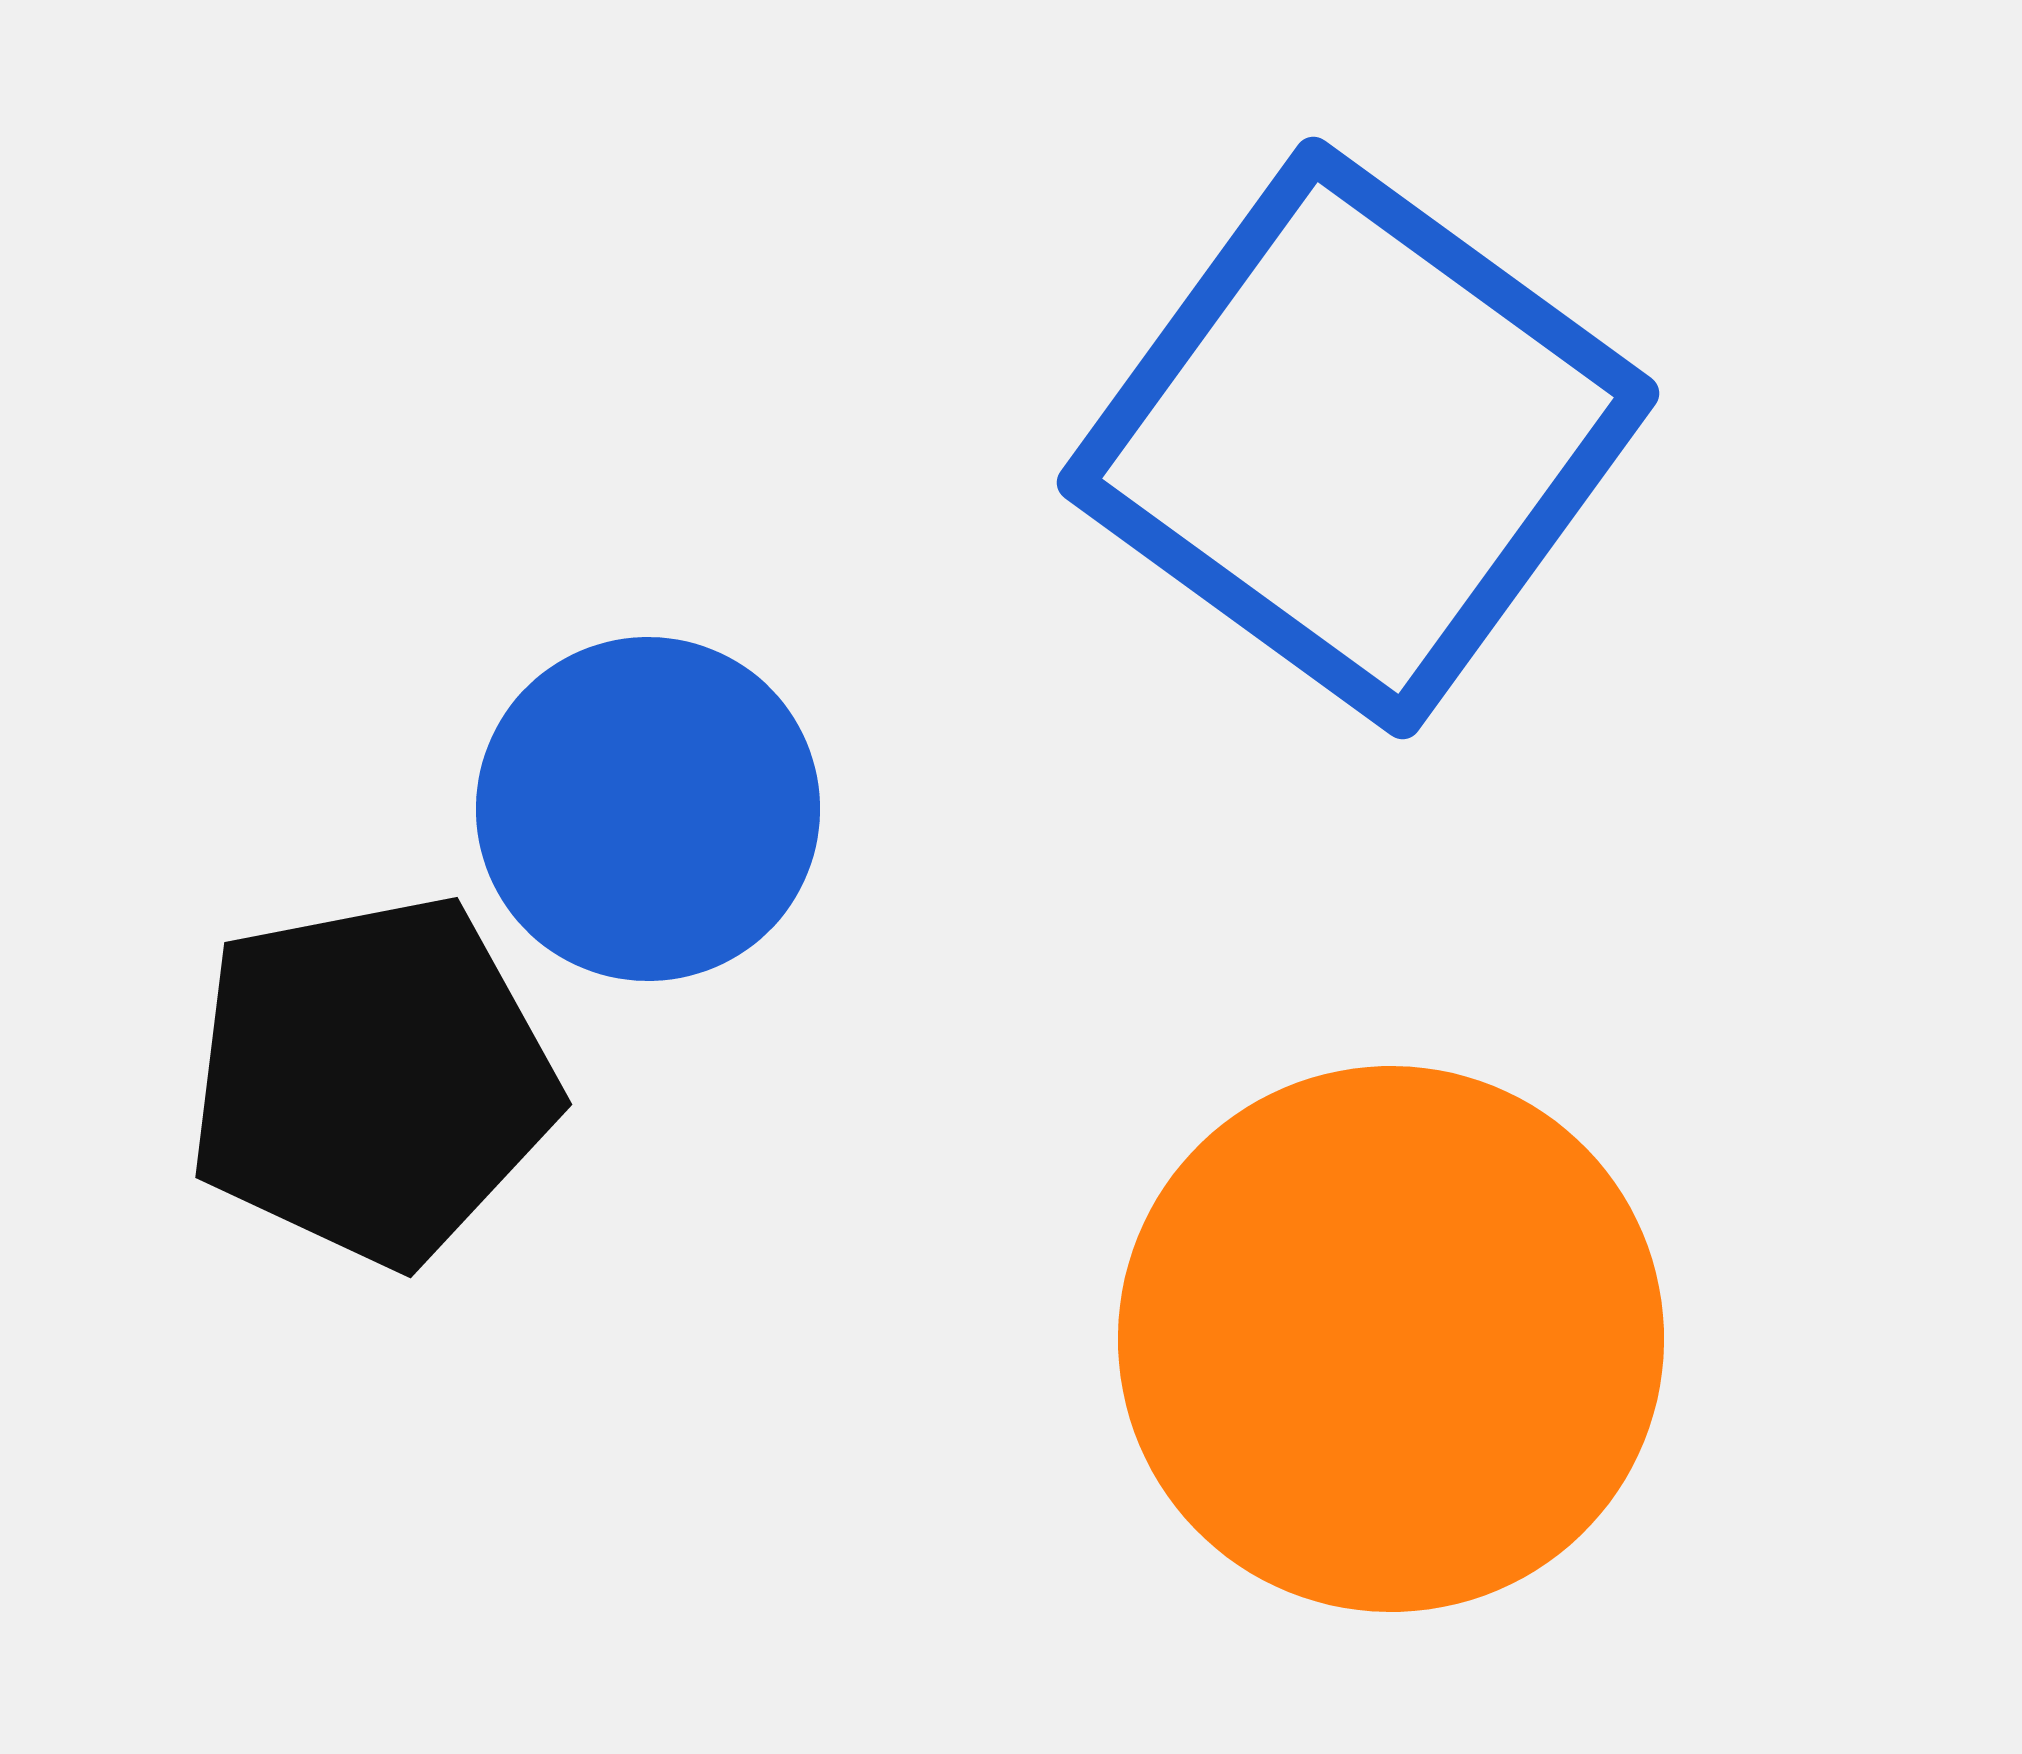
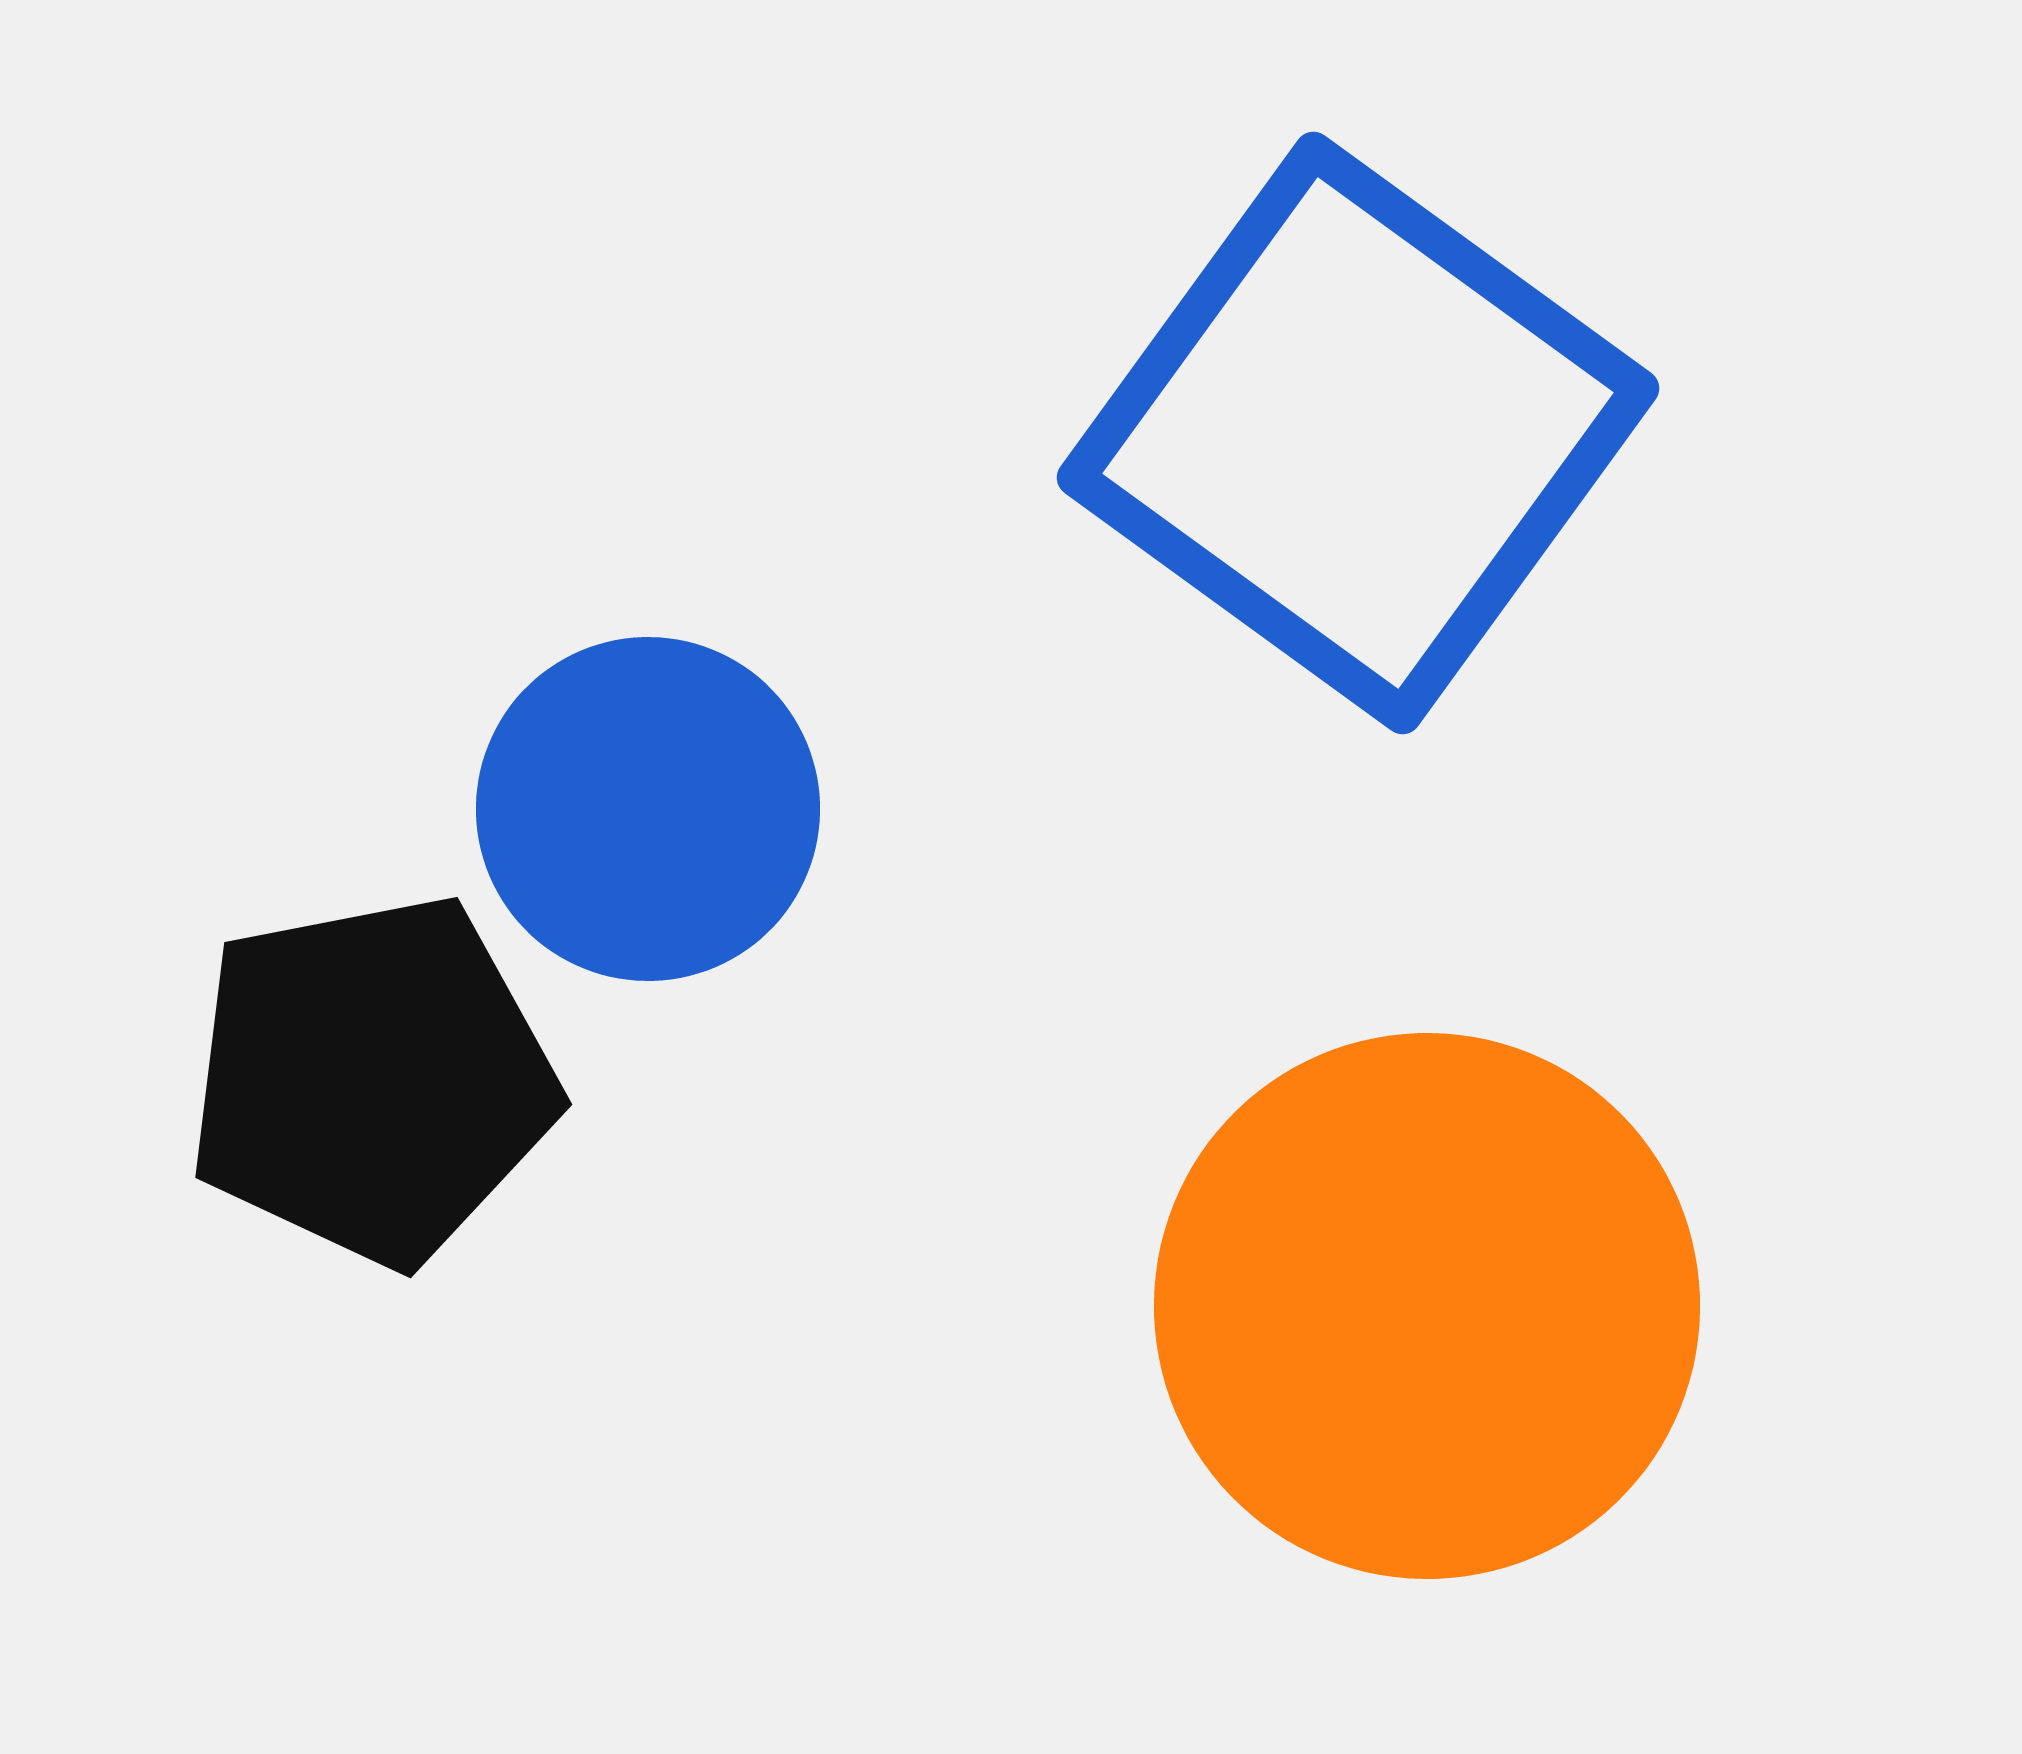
blue square: moved 5 px up
orange circle: moved 36 px right, 33 px up
